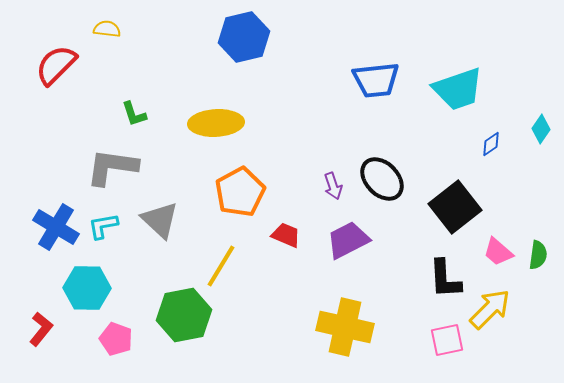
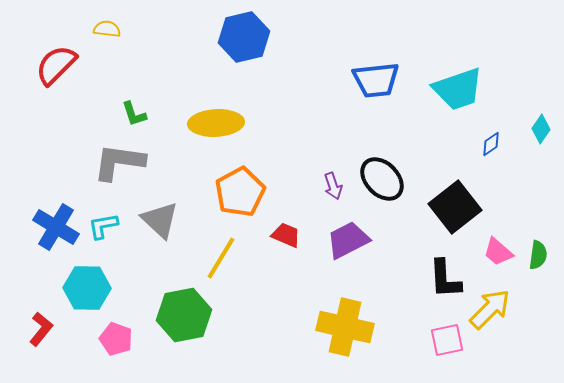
gray L-shape: moved 7 px right, 5 px up
yellow line: moved 8 px up
